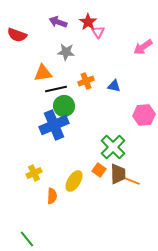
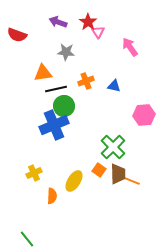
pink arrow: moved 13 px left; rotated 90 degrees clockwise
